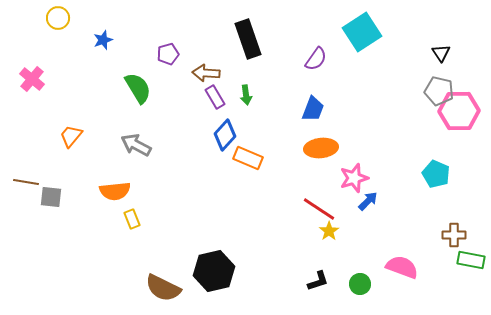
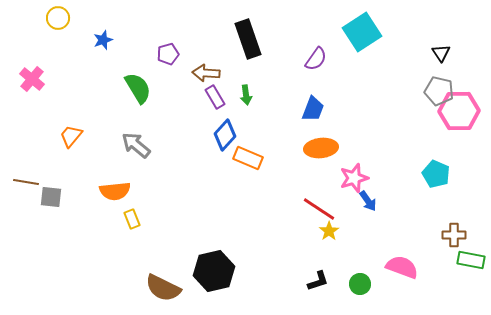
gray arrow: rotated 12 degrees clockwise
blue arrow: rotated 100 degrees clockwise
